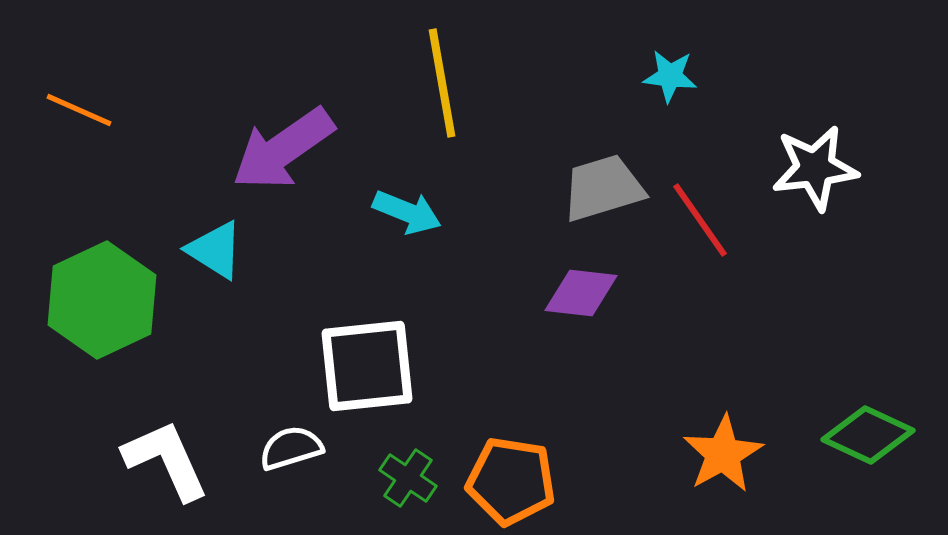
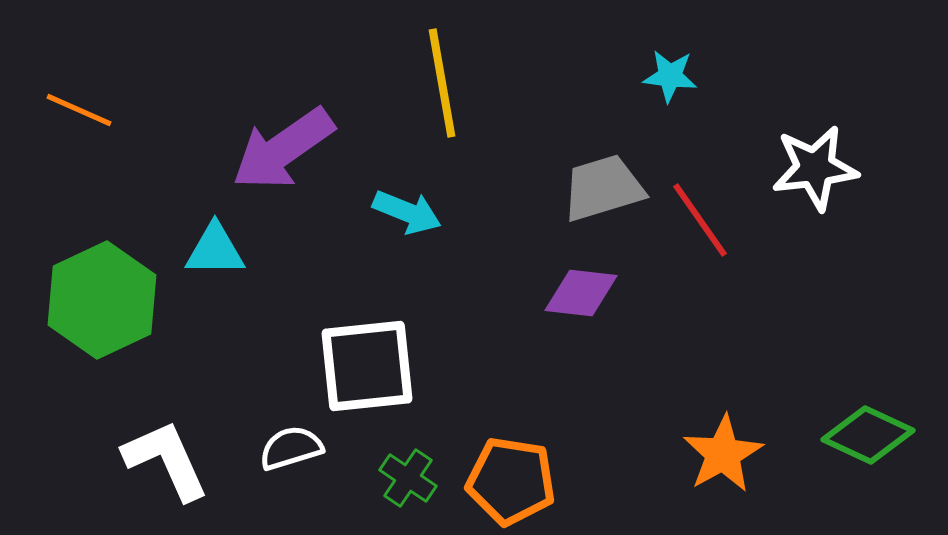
cyan triangle: rotated 32 degrees counterclockwise
